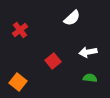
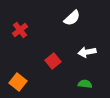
white arrow: moved 1 px left
green semicircle: moved 5 px left, 6 px down
